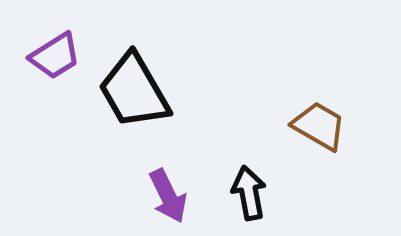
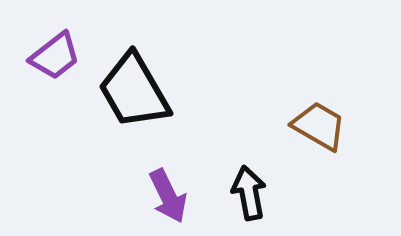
purple trapezoid: rotated 6 degrees counterclockwise
